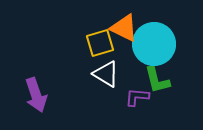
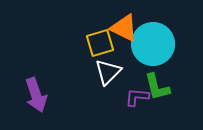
cyan circle: moved 1 px left
white triangle: moved 2 px right, 2 px up; rotated 44 degrees clockwise
green L-shape: moved 7 px down
